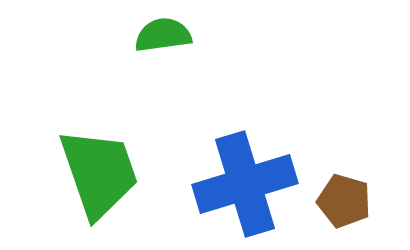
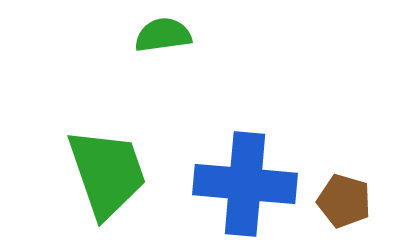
green trapezoid: moved 8 px right
blue cross: rotated 22 degrees clockwise
